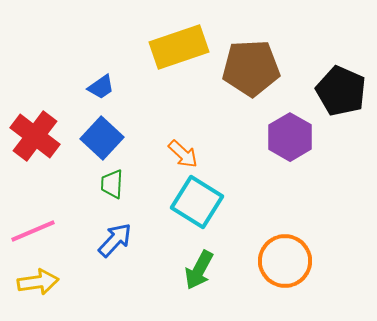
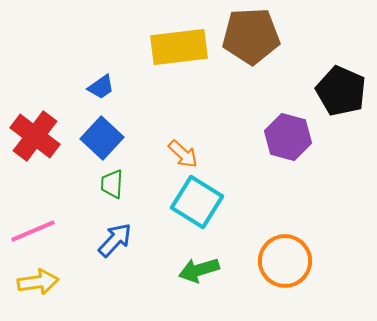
yellow rectangle: rotated 12 degrees clockwise
brown pentagon: moved 32 px up
purple hexagon: moved 2 px left; rotated 15 degrees counterclockwise
green arrow: rotated 45 degrees clockwise
